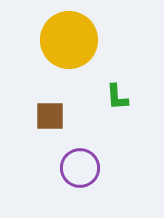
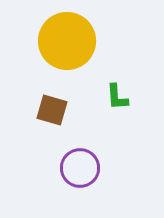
yellow circle: moved 2 px left, 1 px down
brown square: moved 2 px right, 6 px up; rotated 16 degrees clockwise
